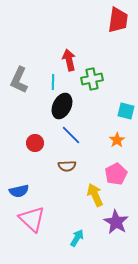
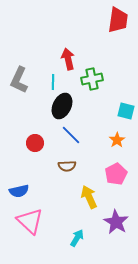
red arrow: moved 1 px left, 1 px up
yellow arrow: moved 6 px left, 2 px down
pink triangle: moved 2 px left, 2 px down
